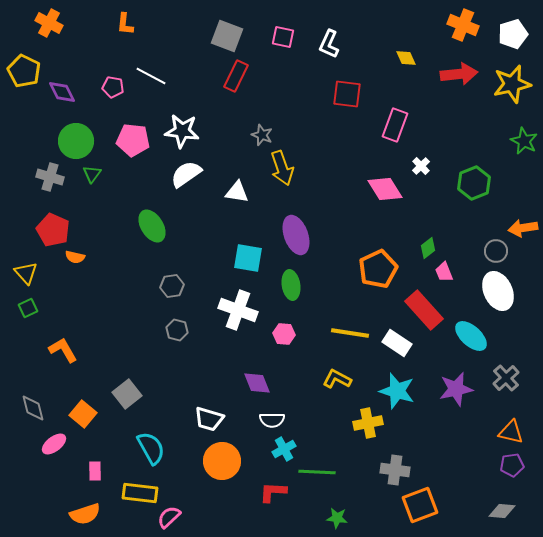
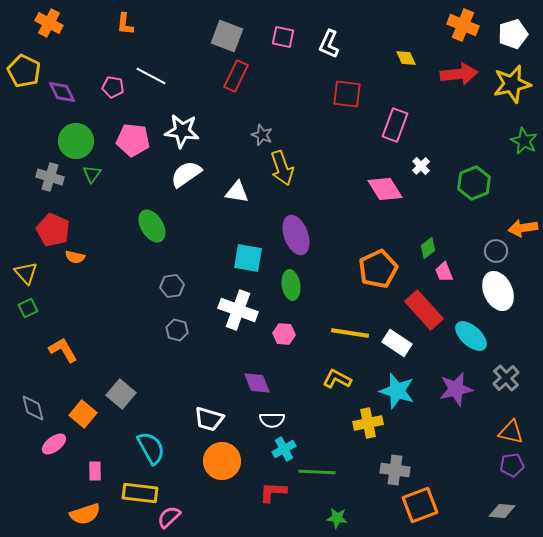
gray square at (127, 394): moved 6 px left; rotated 12 degrees counterclockwise
